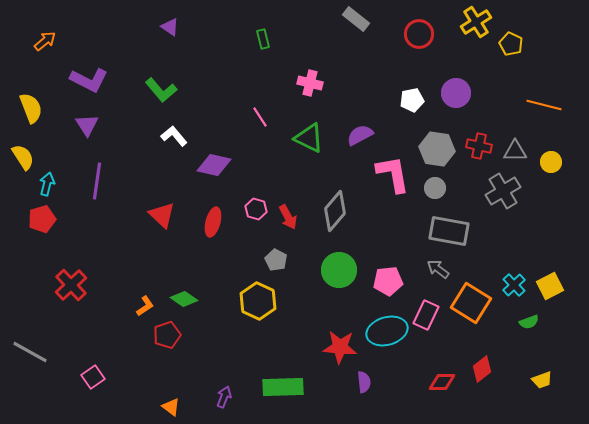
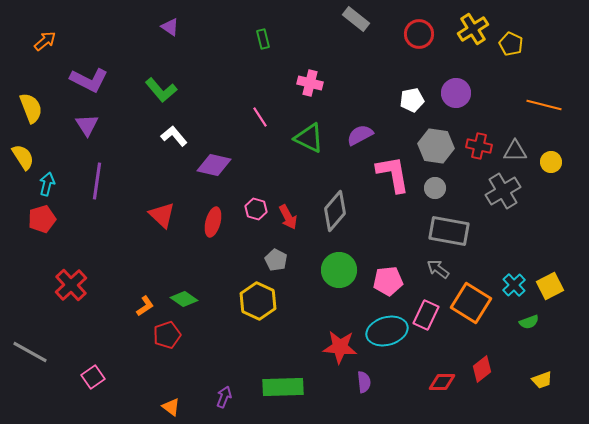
yellow cross at (476, 22): moved 3 px left, 7 px down
gray hexagon at (437, 149): moved 1 px left, 3 px up
